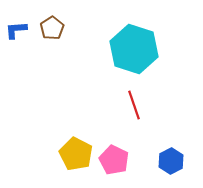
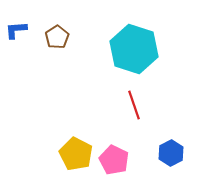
brown pentagon: moved 5 px right, 9 px down
blue hexagon: moved 8 px up
